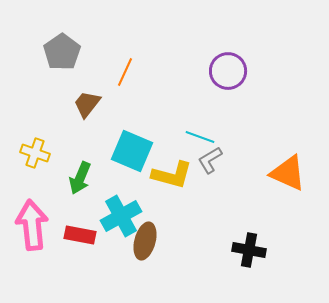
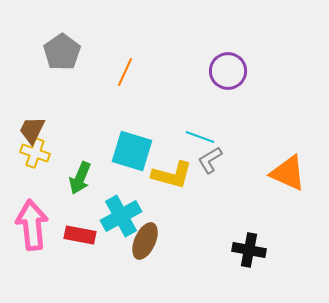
brown trapezoid: moved 55 px left, 26 px down; rotated 12 degrees counterclockwise
cyan square: rotated 6 degrees counterclockwise
brown ellipse: rotated 9 degrees clockwise
